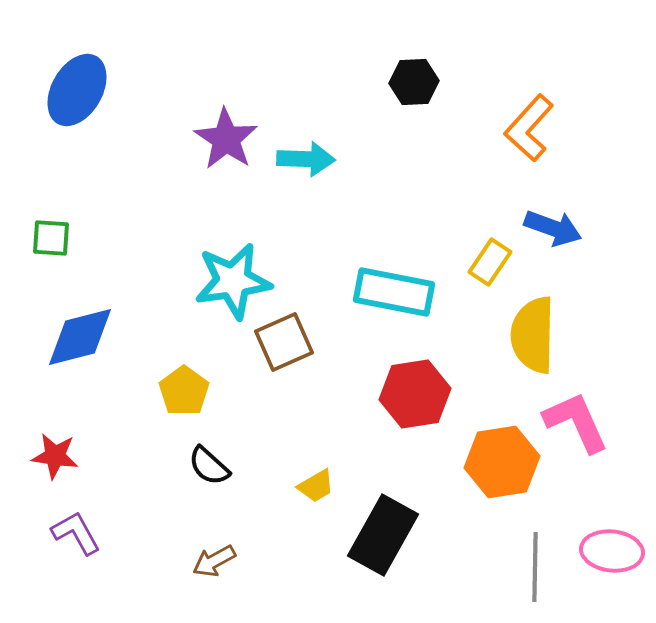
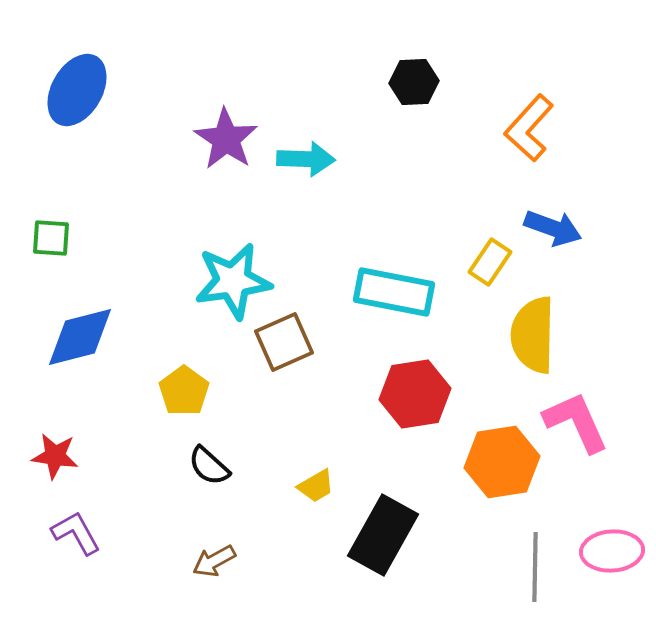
pink ellipse: rotated 10 degrees counterclockwise
